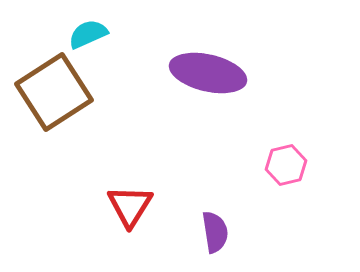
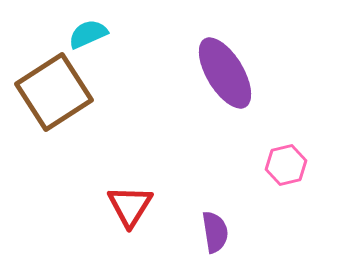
purple ellipse: moved 17 px right; rotated 46 degrees clockwise
